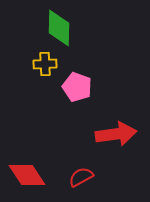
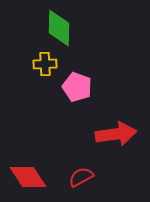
red diamond: moved 1 px right, 2 px down
